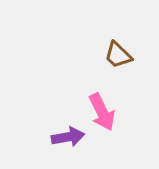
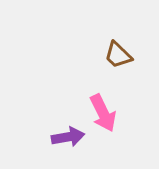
pink arrow: moved 1 px right, 1 px down
